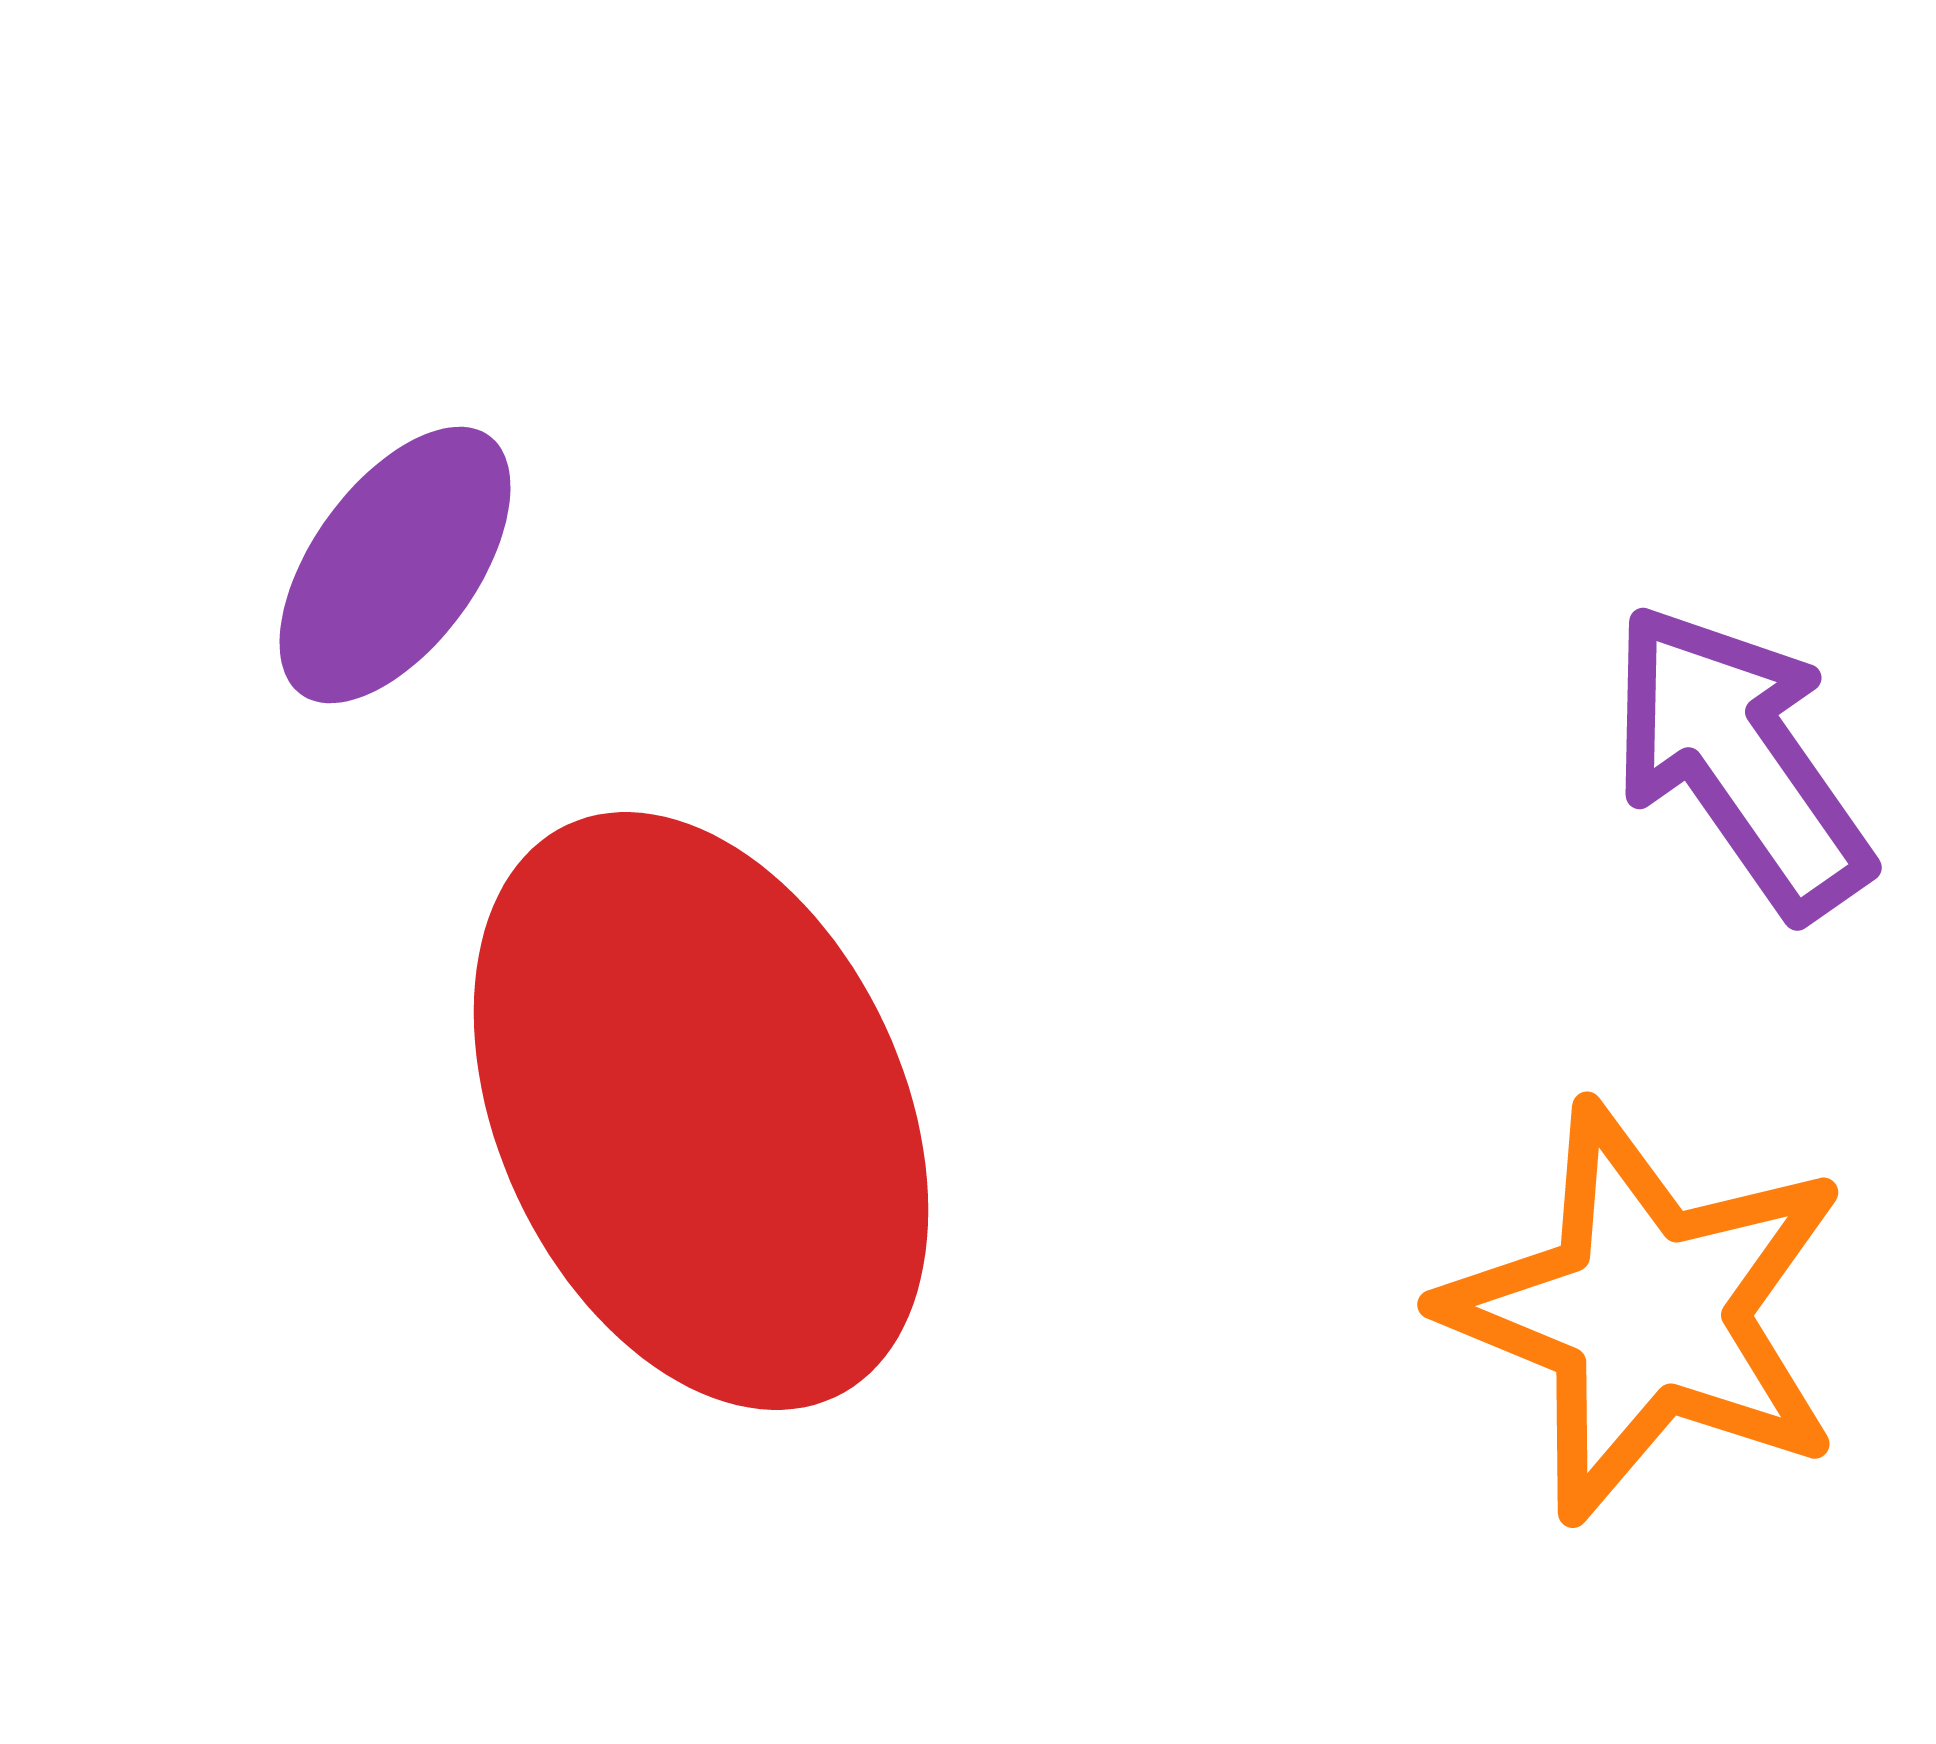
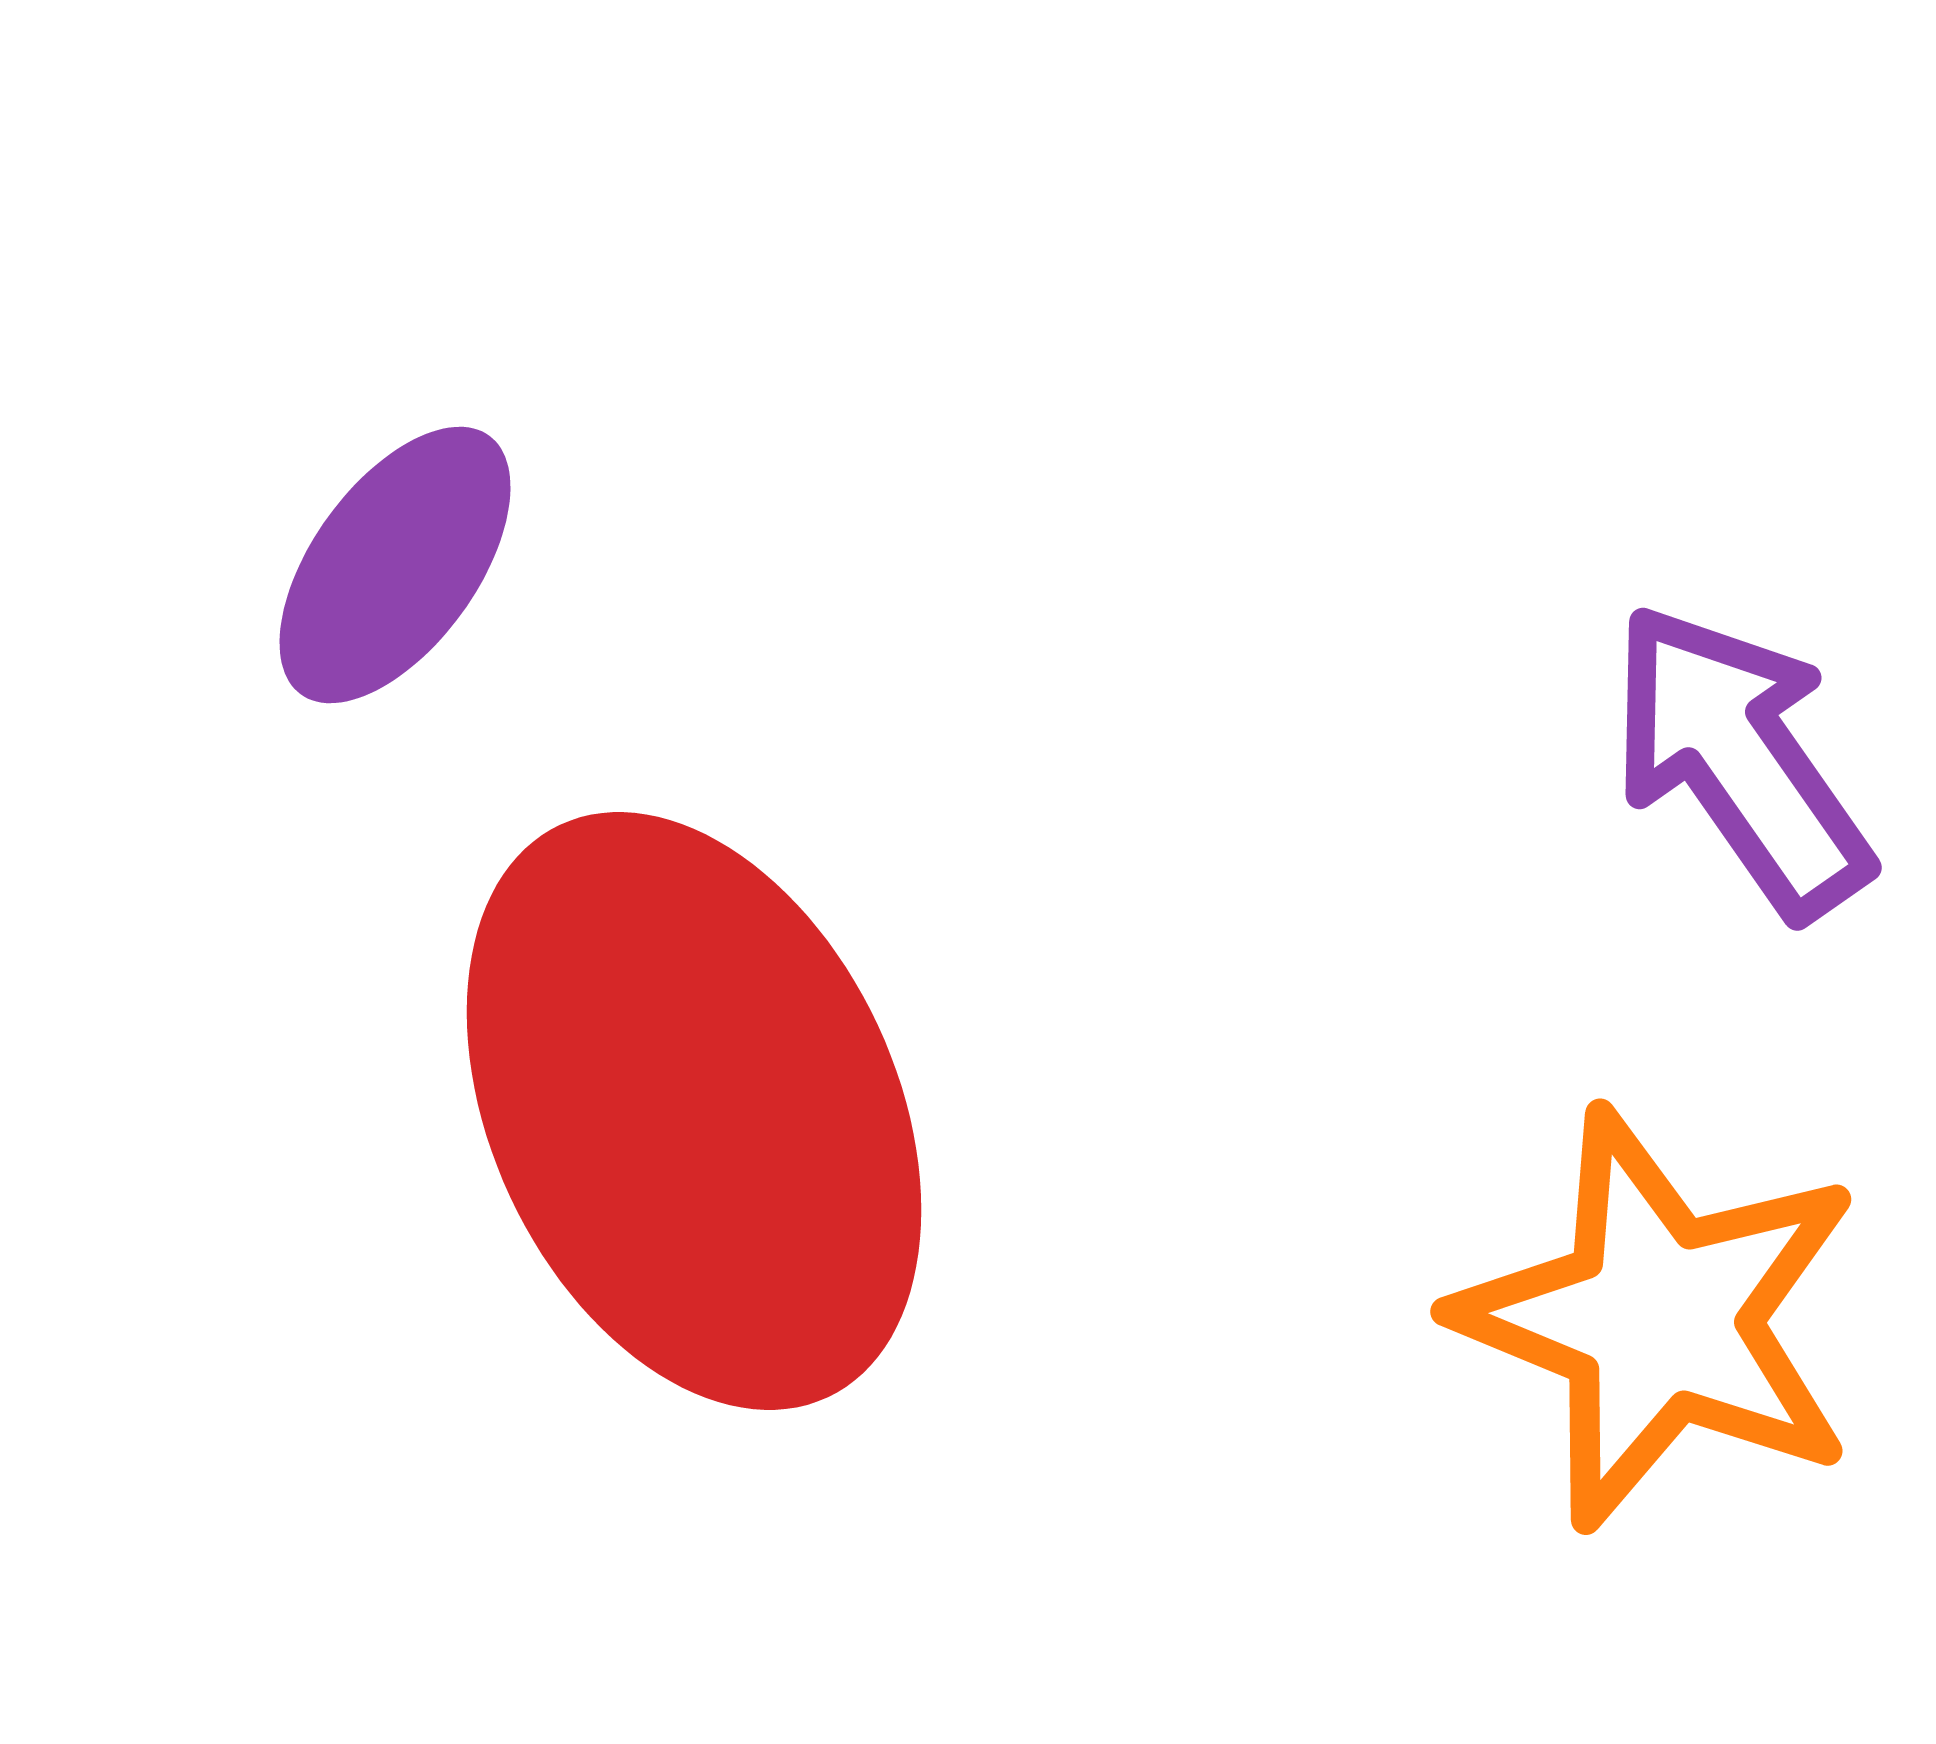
red ellipse: moved 7 px left
orange star: moved 13 px right, 7 px down
